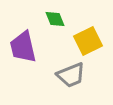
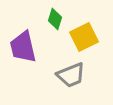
green diamond: rotated 40 degrees clockwise
yellow square: moved 4 px left, 4 px up
